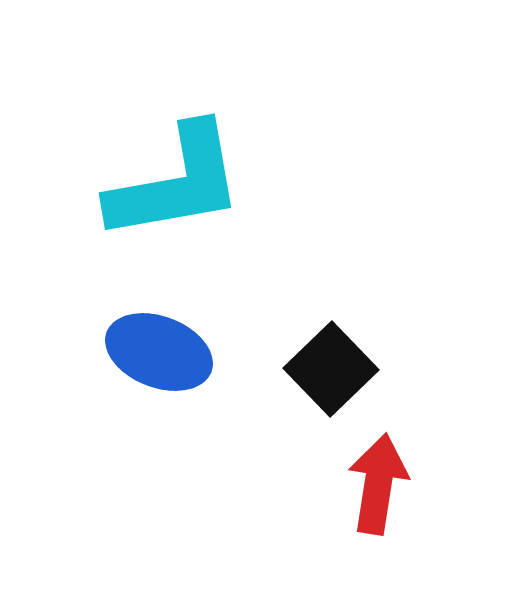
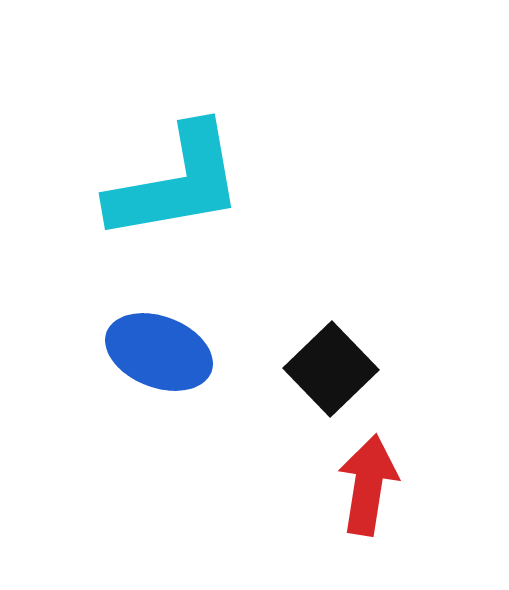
red arrow: moved 10 px left, 1 px down
